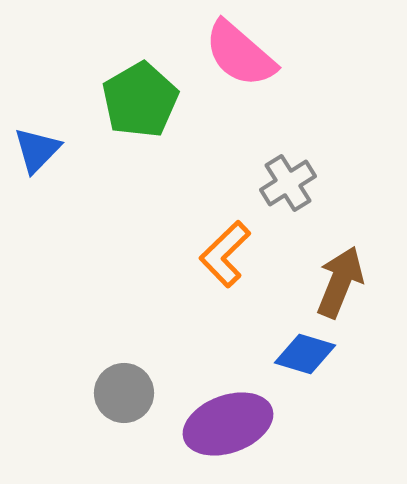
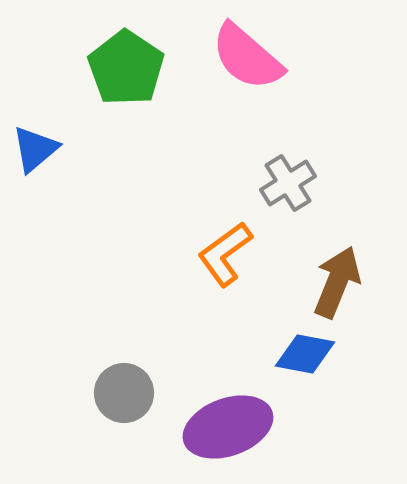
pink semicircle: moved 7 px right, 3 px down
green pentagon: moved 14 px left, 32 px up; rotated 8 degrees counterclockwise
blue triangle: moved 2 px left, 1 px up; rotated 6 degrees clockwise
orange L-shape: rotated 8 degrees clockwise
brown arrow: moved 3 px left
blue diamond: rotated 6 degrees counterclockwise
purple ellipse: moved 3 px down
